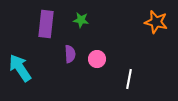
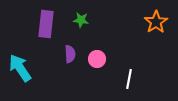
orange star: rotated 25 degrees clockwise
